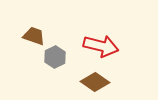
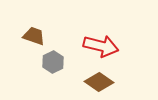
gray hexagon: moved 2 px left, 5 px down
brown diamond: moved 4 px right
